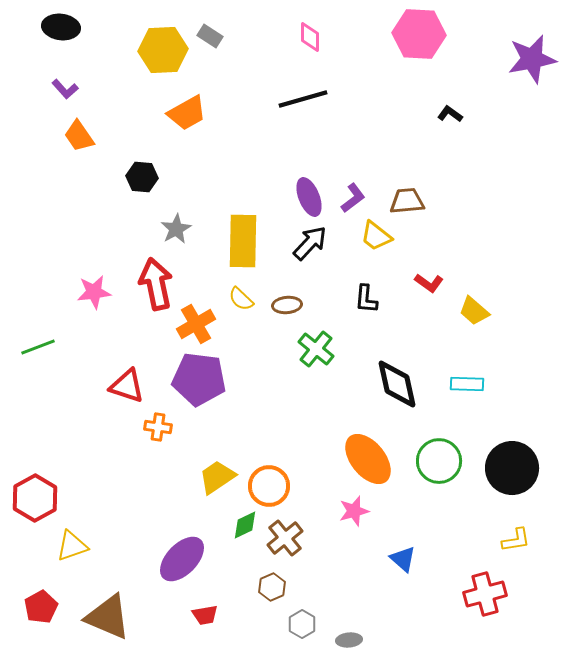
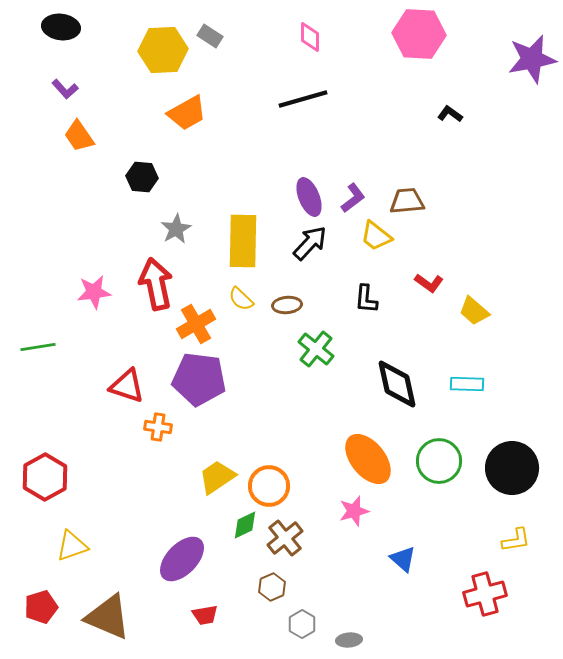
green line at (38, 347): rotated 12 degrees clockwise
red hexagon at (35, 498): moved 10 px right, 21 px up
red pentagon at (41, 607): rotated 12 degrees clockwise
